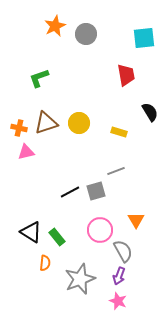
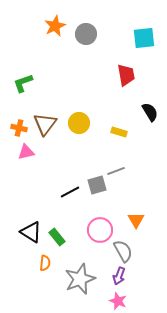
green L-shape: moved 16 px left, 5 px down
brown triangle: moved 1 px left, 1 px down; rotated 35 degrees counterclockwise
gray square: moved 1 px right, 6 px up
